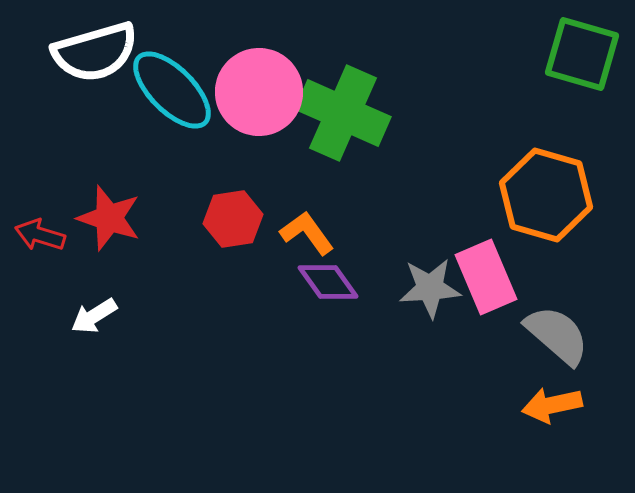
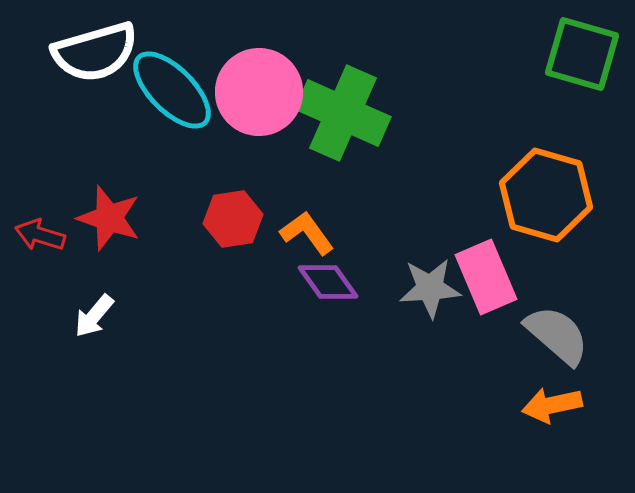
white arrow: rotated 18 degrees counterclockwise
